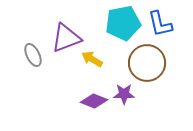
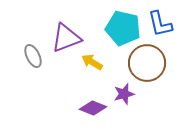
cyan pentagon: moved 5 px down; rotated 24 degrees clockwise
gray ellipse: moved 1 px down
yellow arrow: moved 3 px down
purple star: rotated 15 degrees counterclockwise
purple diamond: moved 1 px left, 7 px down
